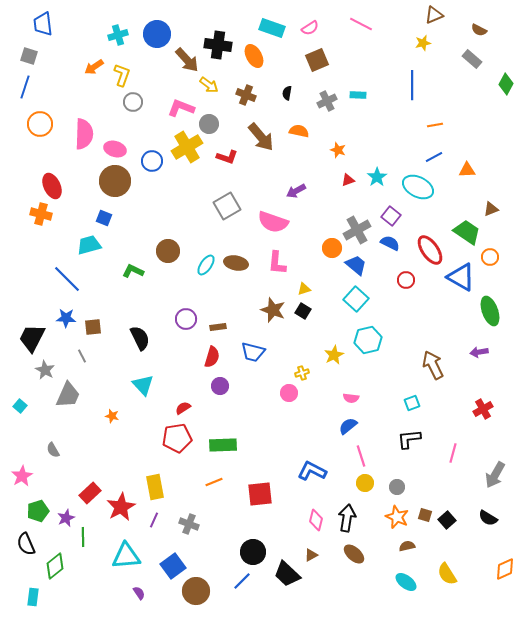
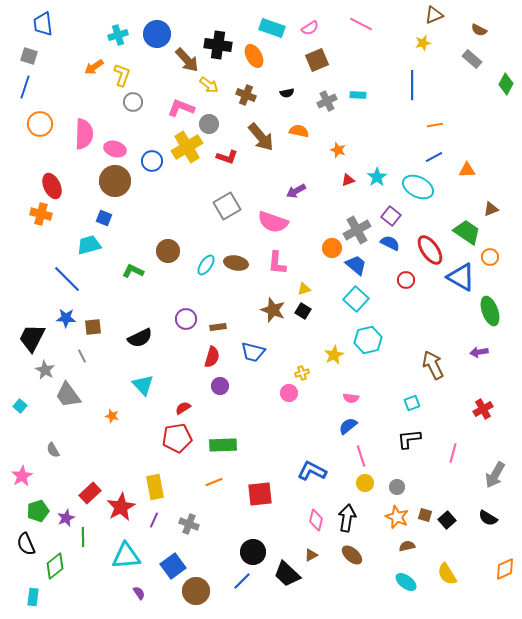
black semicircle at (287, 93): rotated 112 degrees counterclockwise
black semicircle at (140, 338): rotated 90 degrees clockwise
gray trapezoid at (68, 395): rotated 120 degrees clockwise
brown ellipse at (354, 554): moved 2 px left, 1 px down
